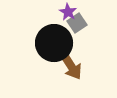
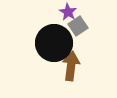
gray square: moved 1 px right, 3 px down
brown arrow: rotated 140 degrees counterclockwise
